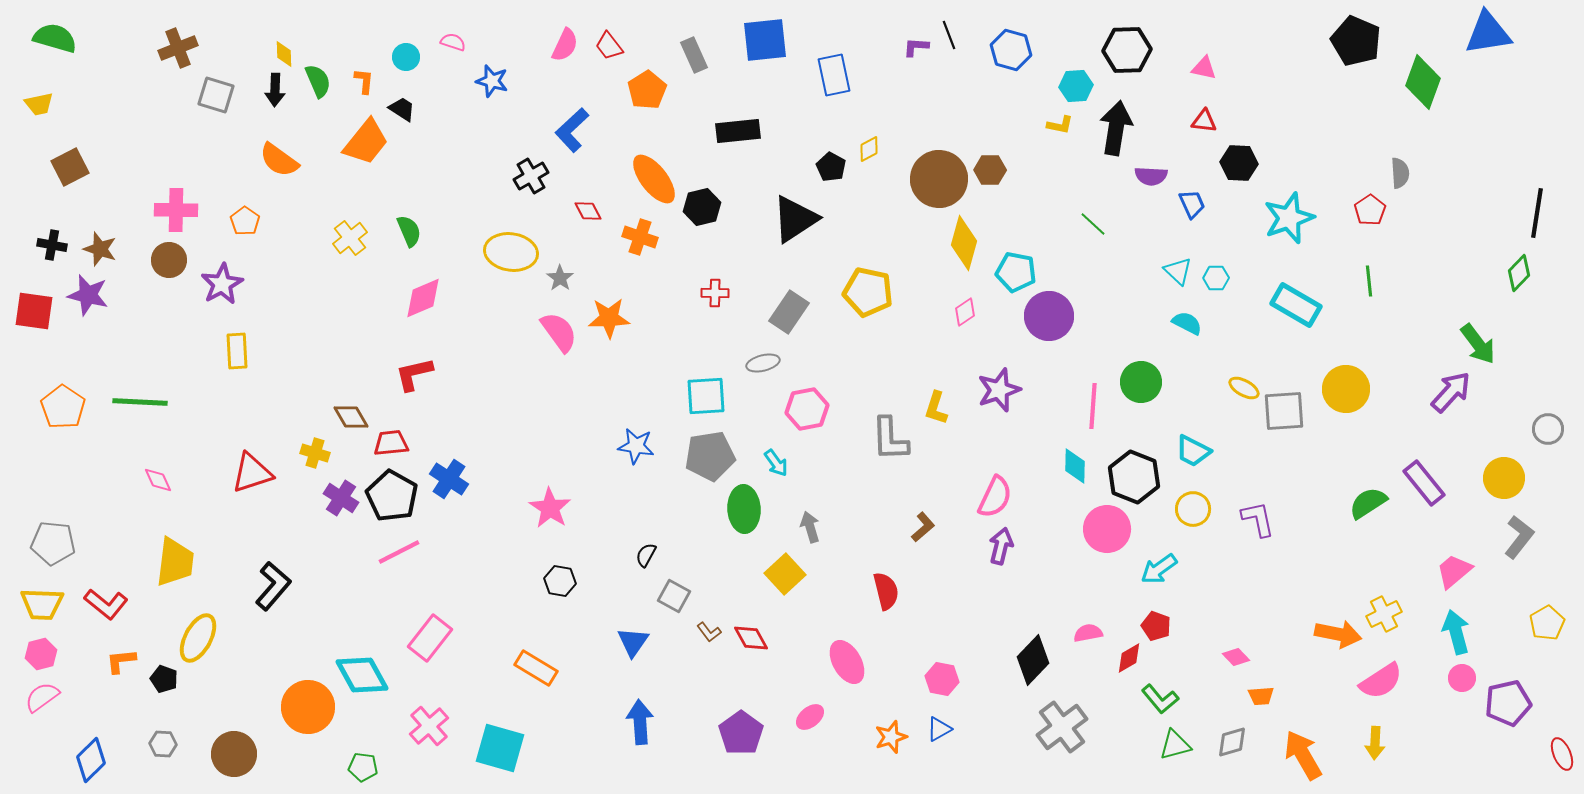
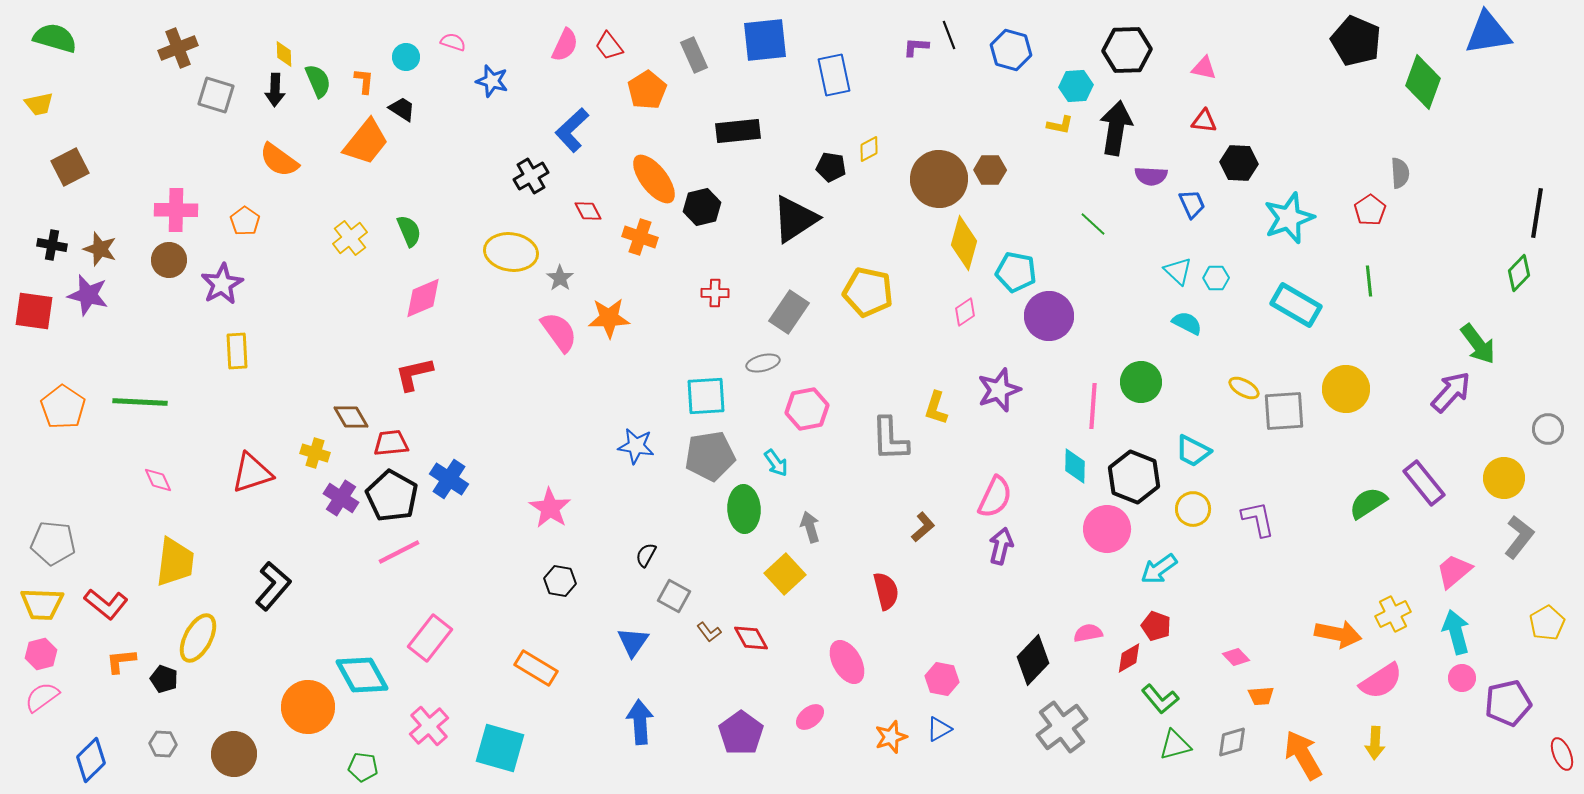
black pentagon at (831, 167): rotated 20 degrees counterclockwise
yellow cross at (1384, 614): moved 9 px right
